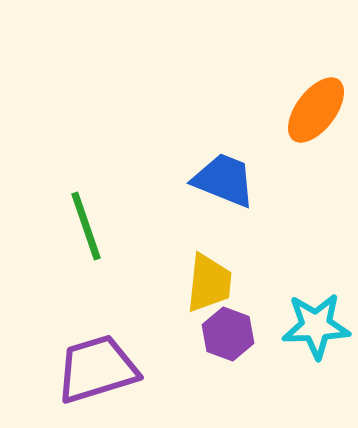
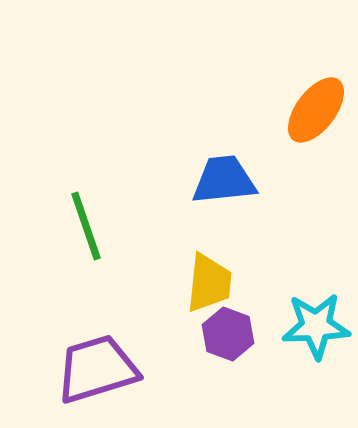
blue trapezoid: rotated 28 degrees counterclockwise
